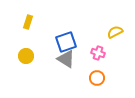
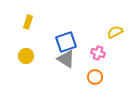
orange circle: moved 2 px left, 1 px up
